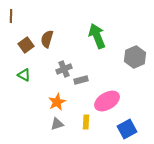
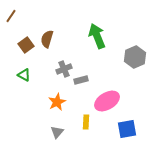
brown line: rotated 32 degrees clockwise
gray triangle: moved 8 px down; rotated 32 degrees counterclockwise
blue square: rotated 18 degrees clockwise
